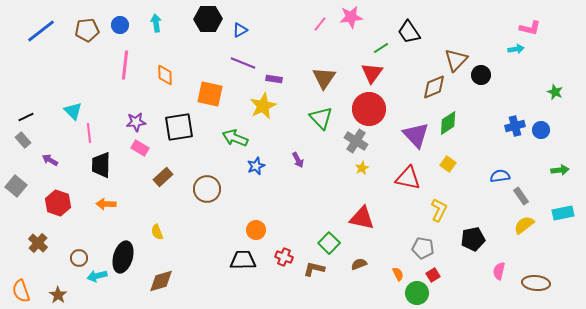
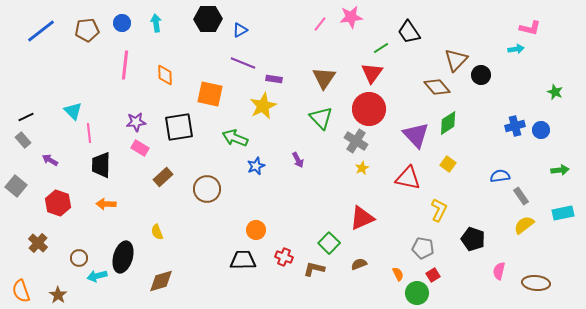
blue circle at (120, 25): moved 2 px right, 2 px up
brown diamond at (434, 87): moved 3 px right; rotated 72 degrees clockwise
red triangle at (362, 218): rotated 36 degrees counterclockwise
black pentagon at (473, 239): rotated 30 degrees clockwise
